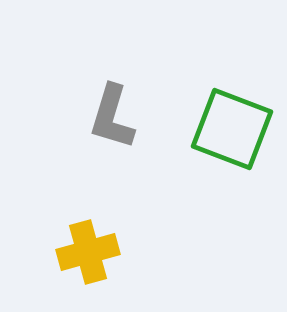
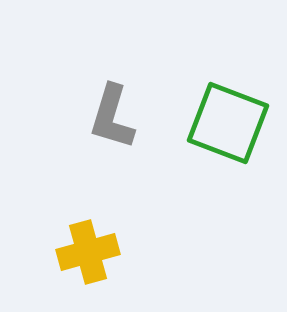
green square: moved 4 px left, 6 px up
